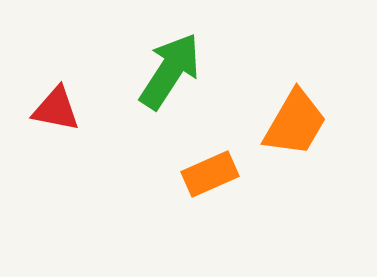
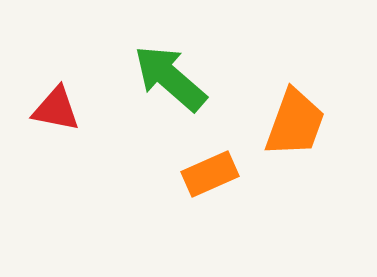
green arrow: moved 7 px down; rotated 82 degrees counterclockwise
orange trapezoid: rotated 10 degrees counterclockwise
